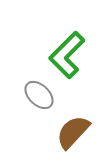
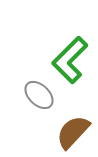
green L-shape: moved 3 px right, 5 px down
